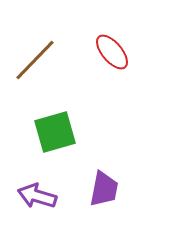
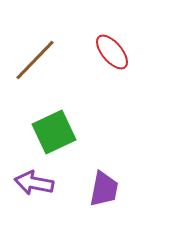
green square: moved 1 px left; rotated 9 degrees counterclockwise
purple arrow: moved 3 px left, 13 px up; rotated 6 degrees counterclockwise
